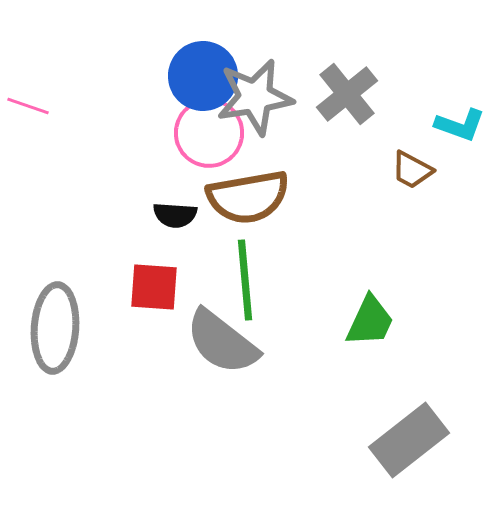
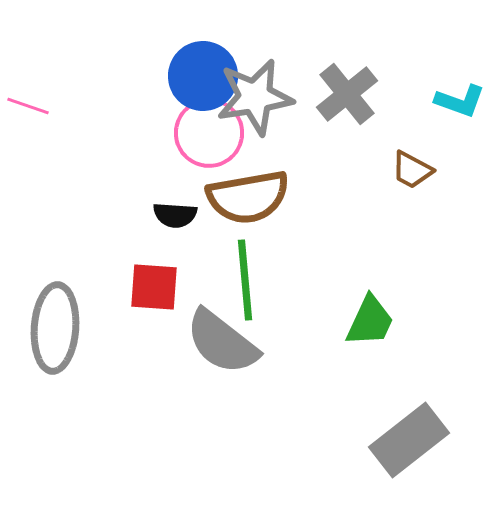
cyan L-shape: moved 24 px up
